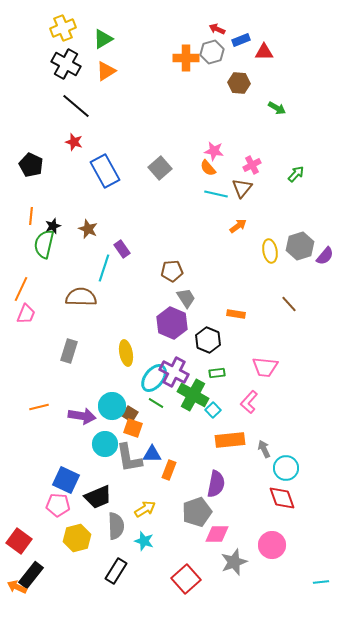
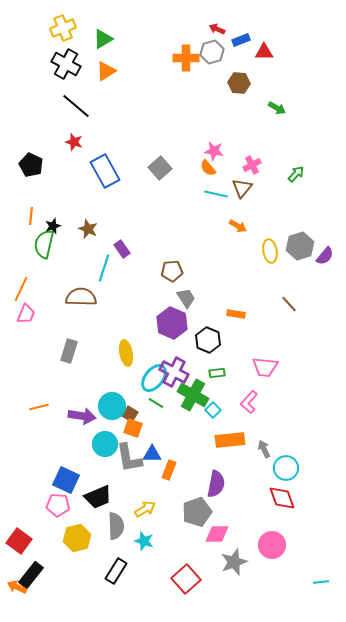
orange arrow at (238, 226): rotated 66 degrees clockwise
